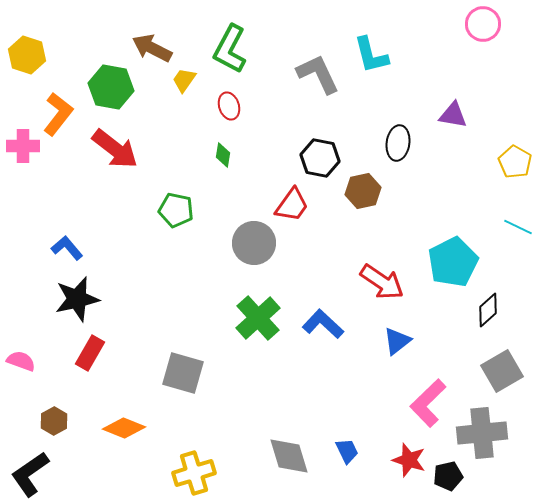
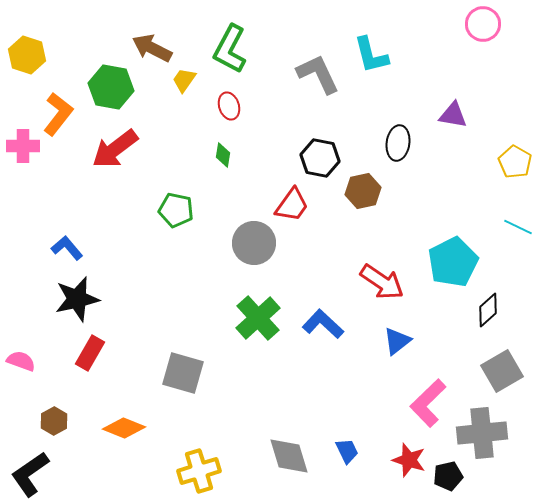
red arrow at (115, 149): rotated 105 degrees clockwise
yellow cross at (194, 473): moved 5 px right, 2 px up
